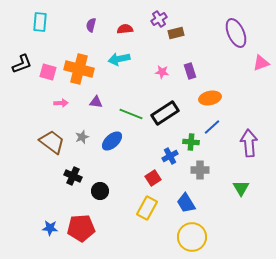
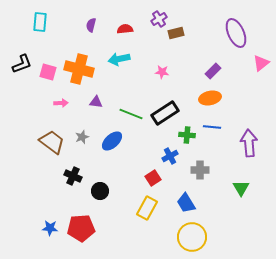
pink triangle: rotated 18 degrees counterclockwise
purple rectangle: moved 23 px right; rotated 63 degrees clockwise
blue line: rotated 48 degrees clockwise
green cross: moved 4 px left, 7 px up
